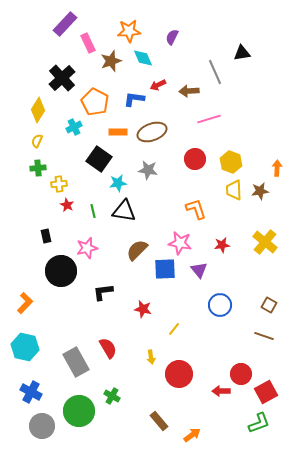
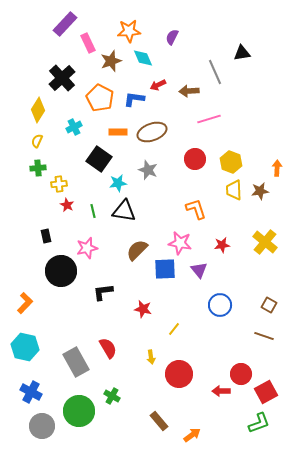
orange pentagon at (95, 102): moved 5 px right, 4 px up
gray star at (148, 170): rotated 12 degrees clockwise
